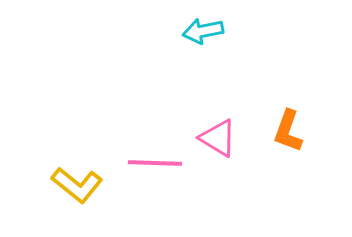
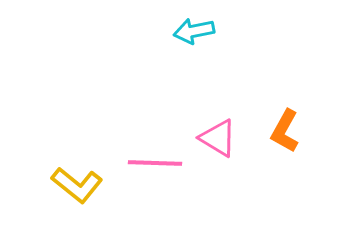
cyan arrow: moved 9 px left
orange L-shape: moved 3 px left; rotated 9 degrees clockwise
